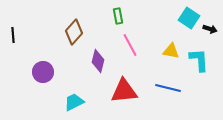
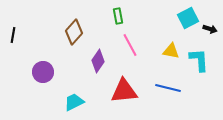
cyan square: moved 1 px left; rotated 30 degrees clockwise
black line: rotated 14 degrees clockwise
purple diamond: rotated 20 degrees clockwise
